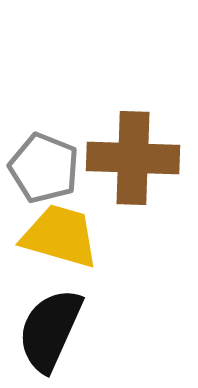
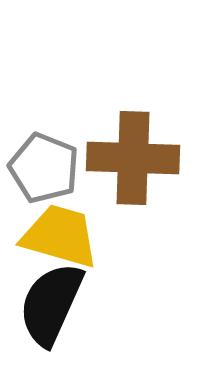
black semicircle: moved 1 px right, 26 px up
